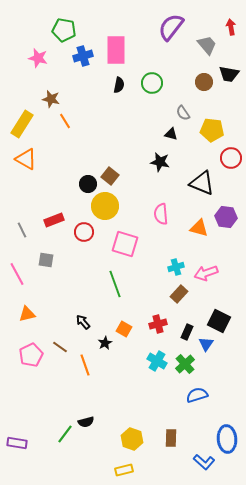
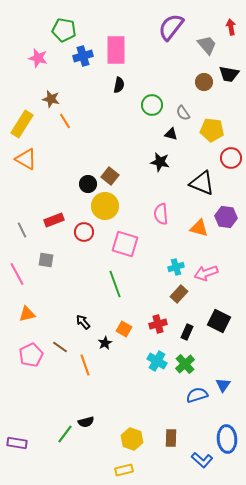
green circle at (152, 83): moved 22 px down
blue triangle at (206, 344): moved 17 px right, 41 px down
blue L-shape at (204, 462): moved 2 px left, 2 px up
